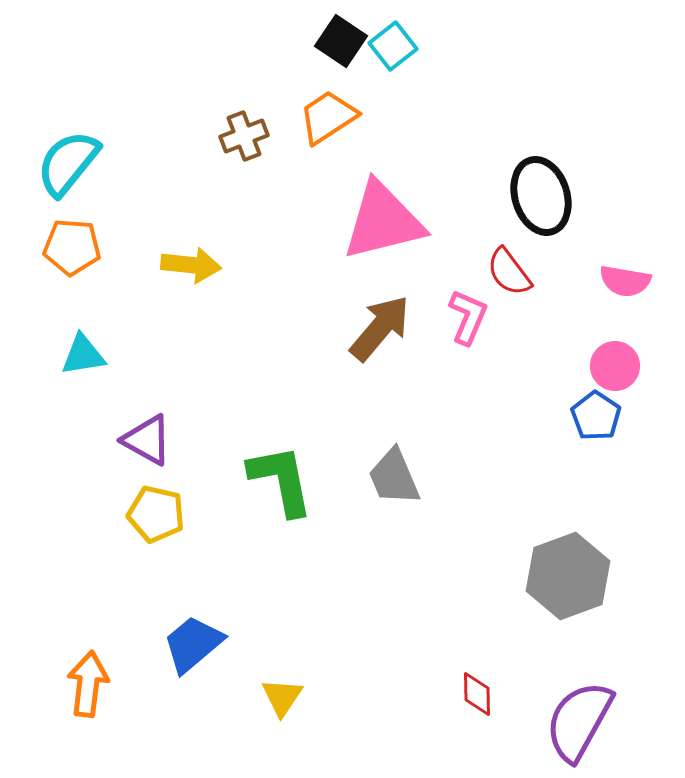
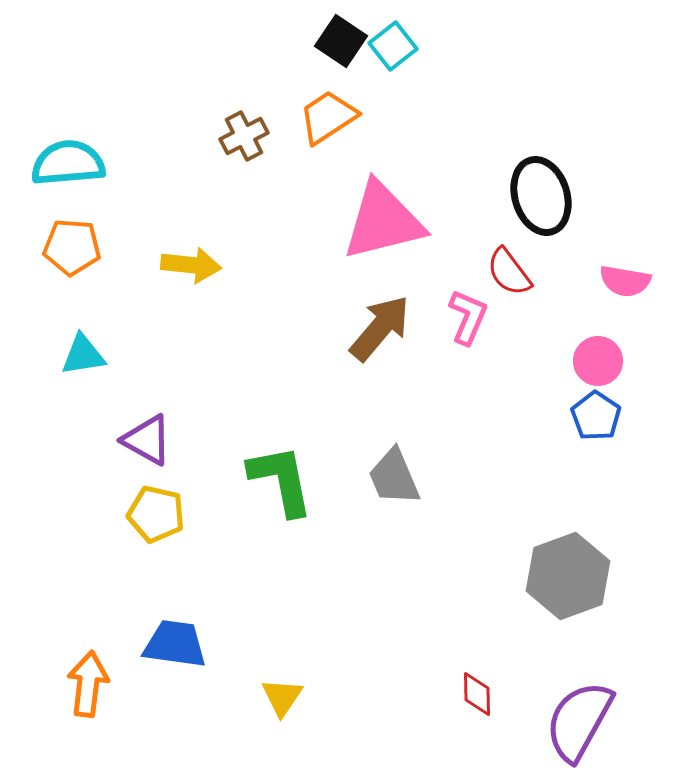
brown cross: rotated 6 degrees counterclockwise
cyan semicircle: rotated 46 degrees clockwise
pink circle: moved 17 px left, 5 px up
blue trapezoid: moved 18 px left; rotated 48 degrees clockwise
